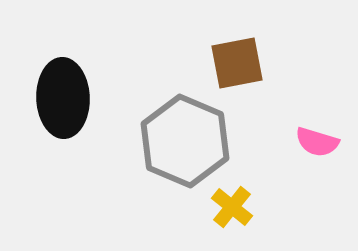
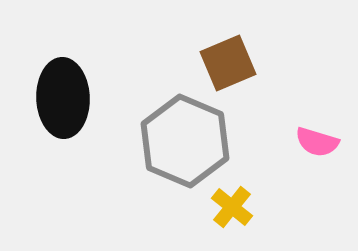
brown square: moved 9 px left; rotated 12 degrees counterclockwise
